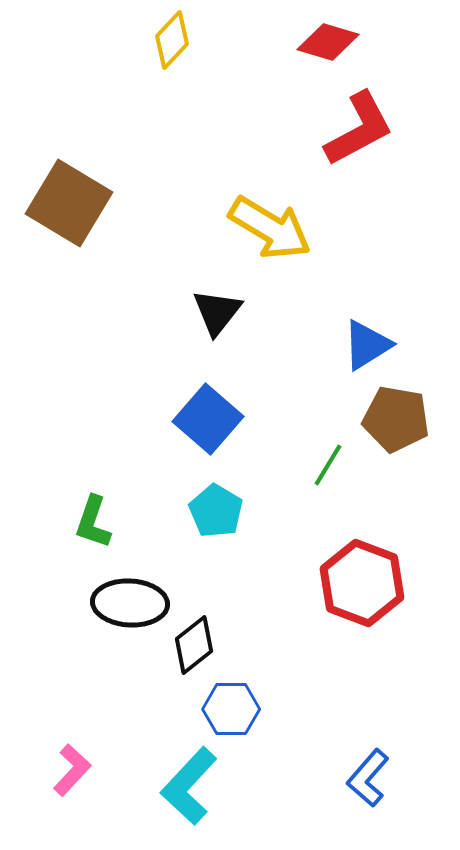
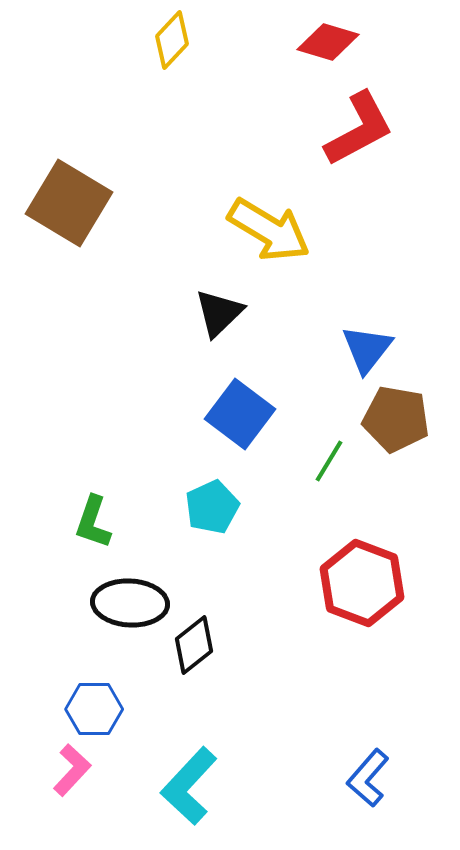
yellow arrow: moved 1 px left, 2 px down
black triangle: moved 2 px right, 1 px down; rotated 8 degrees clockwise
blue triangle: moved 4 px down; rotated 20 degrees counterclockwise
blue square: moved 32 px right, 5 px up; rotated 4 degrees counterclockwise
green line: moved 1 px right, 4 px up
cyan pentagon: moved 4 px left, 4 px up; rotated 16 degrees clockwise
blue hexagon: moved 137 px left
